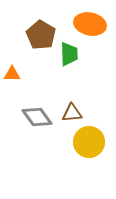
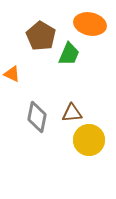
brown pentagon: moved 1 px down
green trapezoid: rotated 25 degrees clockwise
orange triangle: rotated 24 degrees clockwise
gray diamond: rotated 48 degrees clockwise
yellow circle: moved 2 px up
